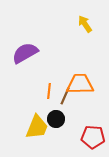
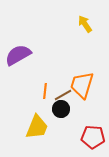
purple semicircle: moved 7 px left, 2 px down
orange trapezoid: moved 2 px right, 1 px down; rotated 72 degrees counterclockwise
orange line: moved 4 px left
brown line: moved 2 px left, 1 px up; rotated 36 degrees clockwise
black circle: moved 5 px right, 10 px up
